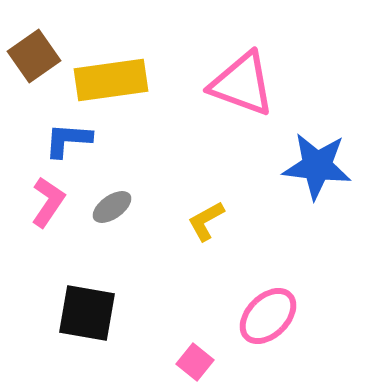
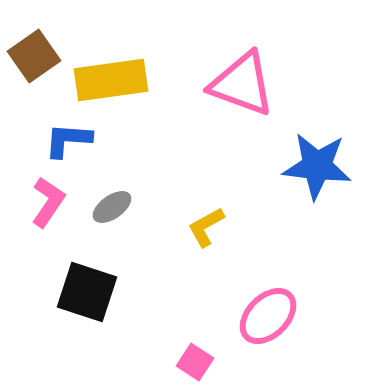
yellow L-shape: moved 6 px down
black square: moved 21 px up; rotated 8 degrees clockwise
pink square: rotated 6 degrees counterclockwise
